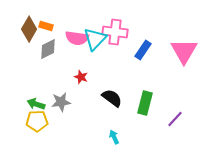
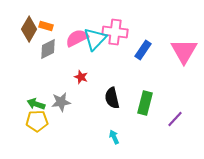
pink semicircle: rotated 145 degrees clockwise
black semicircle: rotated 140 degrees counterclockwise
